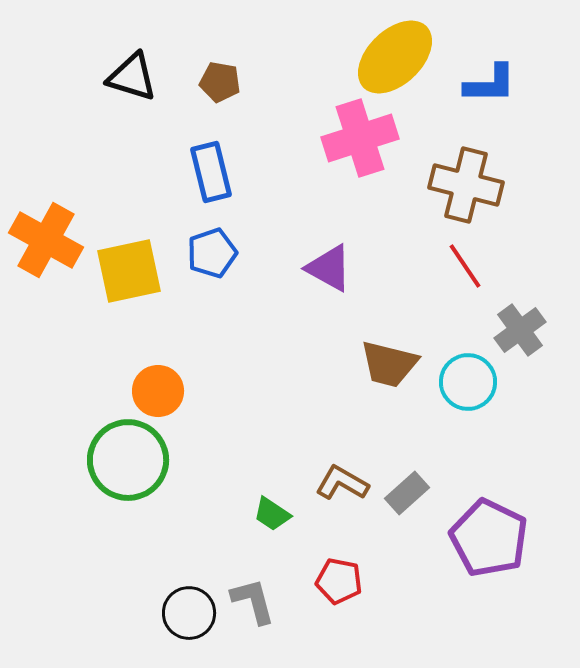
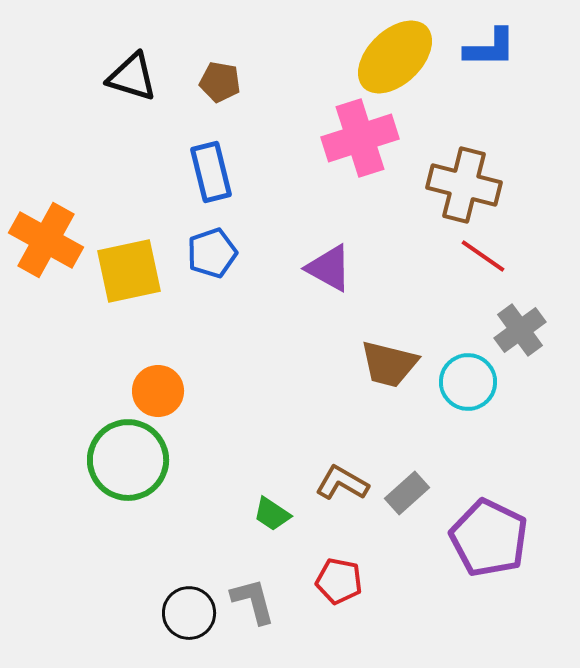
blue L-shape: moved 36 px up
brown cross: moved 2 px left
red line: moved 18 px right, 10 px up; rotated 21 degrees counterclockwise
